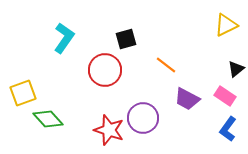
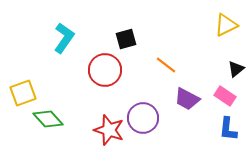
blue L-shape: rotated 30 degrees counterclockwise
